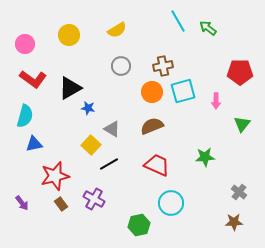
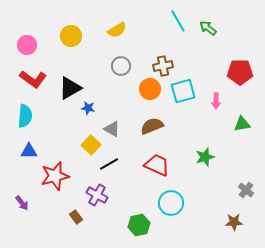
yellow circle: moved 2 px right, 1 px down
pink circle: moved 2 px right, 1 px down
orange circle: moved 2 px left, 3 px up
cyan semicircle: rotated 10 degrees counterclockwise
green triangle: rotated 42 degrees clockwise
blue triangle: moved 5 px left, 7 px down; rotated 12 degrees clockwise
green star: rotated 12 degrees counterclockwise
gray cross: moved 7 px right, 2 px up
purple cross: moved 3 px right, 4 px up
brown rectangle: moved 15 px right, 13 px down
